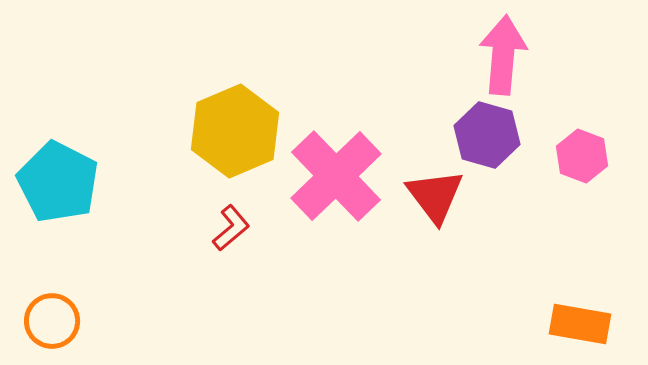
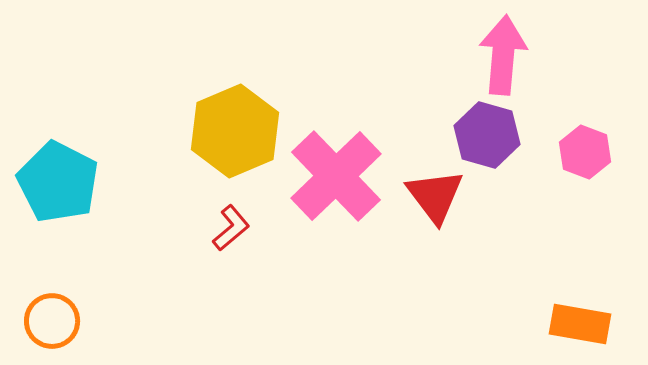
pink hexagon: moved 3 px right, 4 px up
